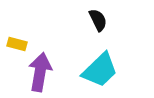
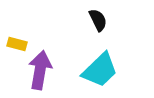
purple arrow: moved 2 px up
